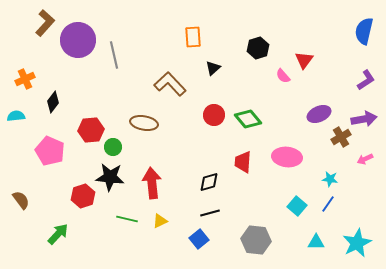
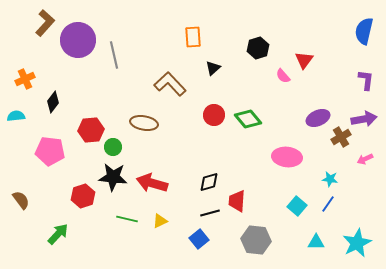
purple L-shape at (366, 80): rotated 50 degrees counterclockwise
purple ellipse at (319, 114): moved 1 px left, 4 px down
pink pentagon at (50, 151): rotated 16 degrees counterclockwise
red trapezoid at (243, 162): moved 6 px left, 39 px down
black star at (110, 177): moved 3 px right
red arrow at (152, 183): rotated 68 degrees counterclockwise
